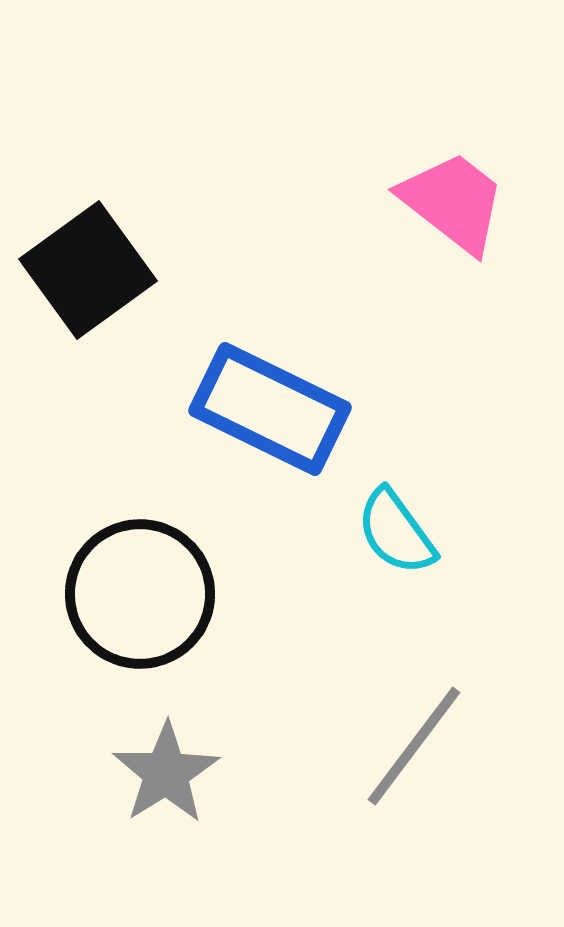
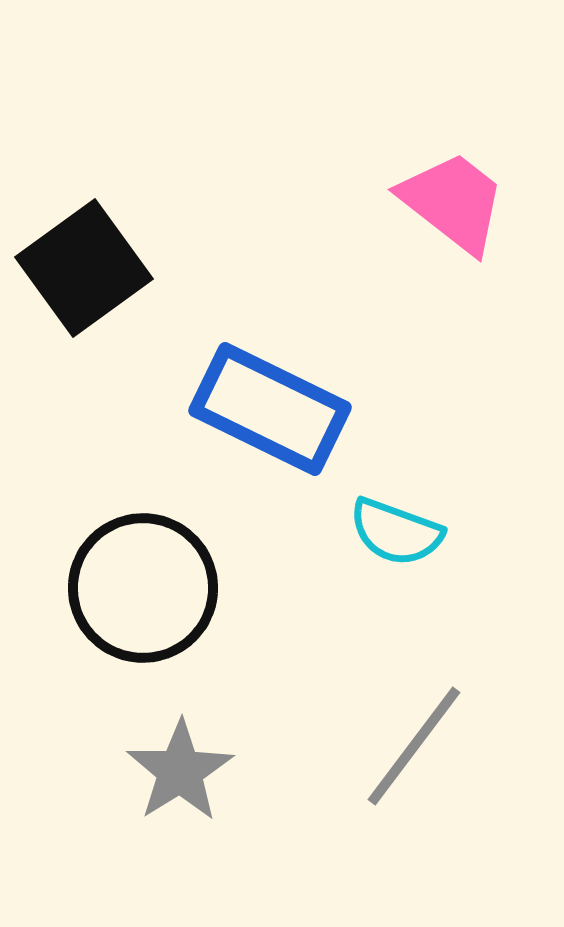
black square: moved 4 px left, 2 px up
cyan semicircle: rotated 34 degrees counterclockwise
black circle: moved 3 px right, 6 px up
gray star: moved 14 px right, 2 px up
